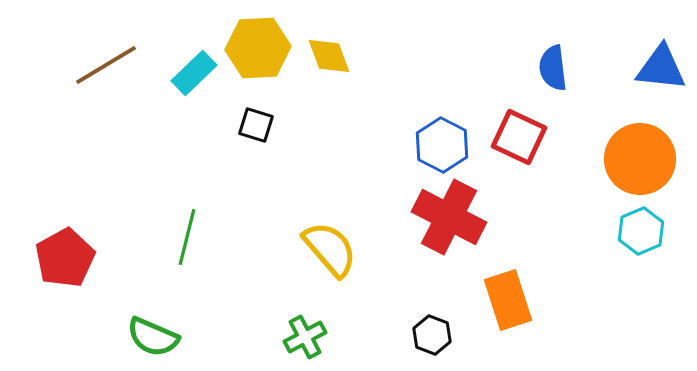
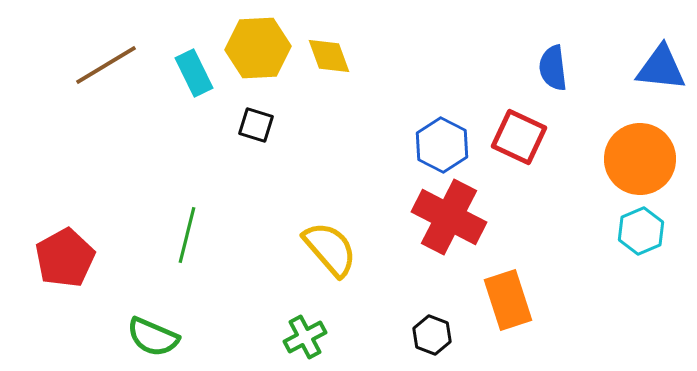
cyan rectangle: rotated 72 degrees counterclockwise
green line: moved 2 px up
